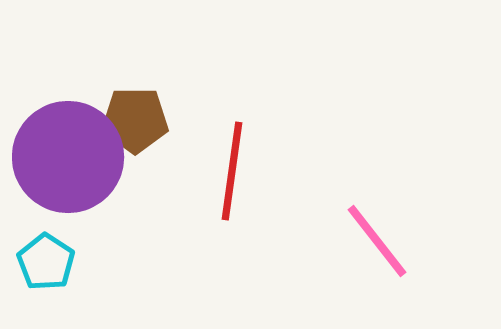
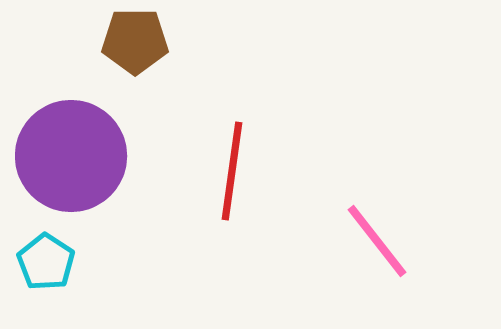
brown pentagon: moved 79 px up
purple circle: moved 3 px right, 1 px up
